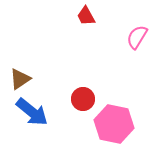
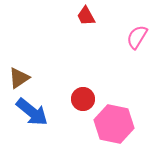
brown triangle: moved 1 px left, 1 px up
